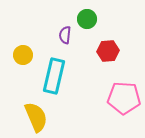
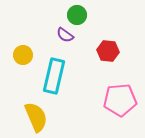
green circle: moved 10 px left, 4 px up
purple semicircle: rotated 60 degrees counterclockwise
red hexagon: rotated 10 degrees clockwise
pink pentagon: moved 4 px left, 2 px down; rotated 8 degrees counterclockwise
